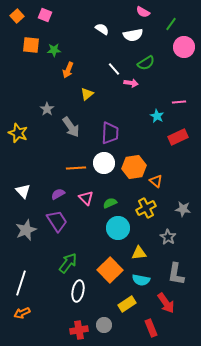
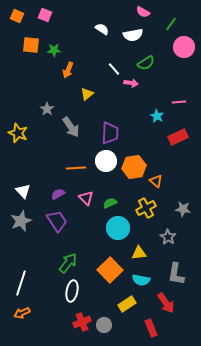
orange square at (17, 16): rotated 24 degrees counterclockwise
white circle at (104, 163): moved 2 px right, 2 px up
gray star at (26, 230): moved 5 px left, 9 px up
white ellipse at (78, 291): moved 6 px left
red cross at (79, 330): moved 3 px right, 8 px up; rotated 12 degrees counterclockwise
